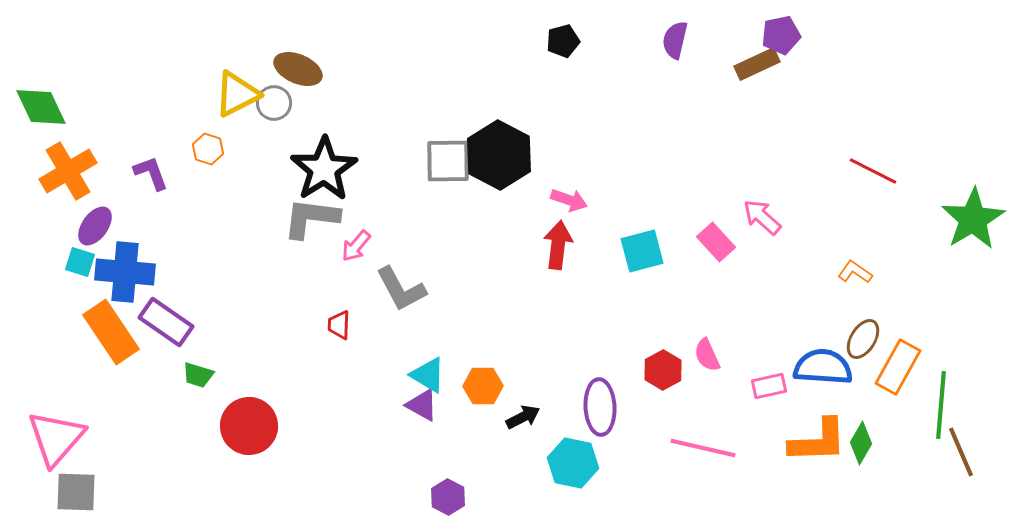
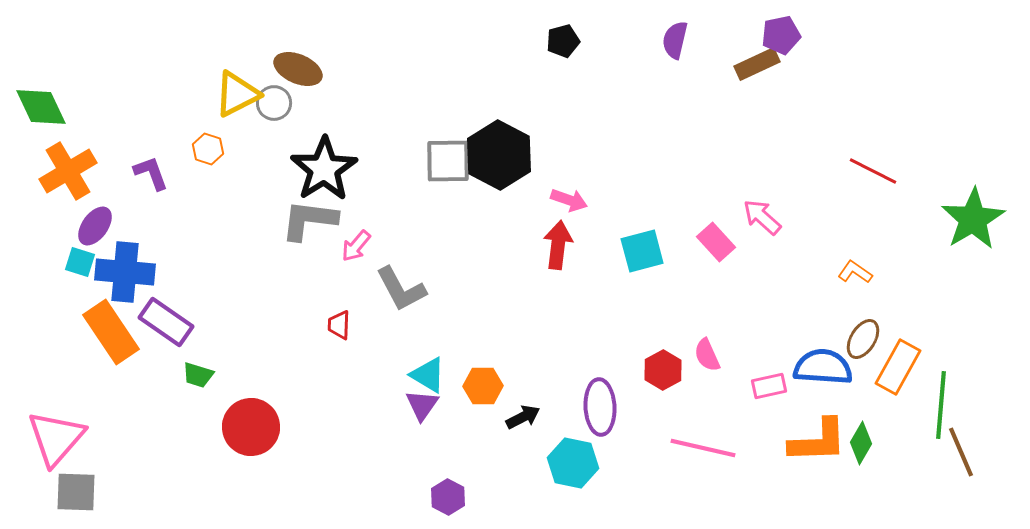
gray L-shape at (311, 218): moved 2 px left, 2 px down
purple triangle at (422, 405): rotated 36 degrees clockwise
red circle at (249, 426): moved 2 px right, 1 px down
